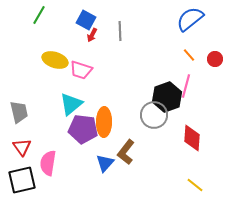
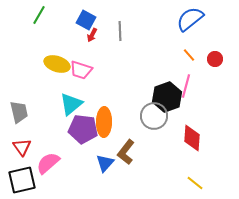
yellow ellipse: moved 2 px right, 4 px down
gray circle: moved 1 px down
pink semicircle: rotated 40 degrees clockwise
yellow line: moved 2 px up
